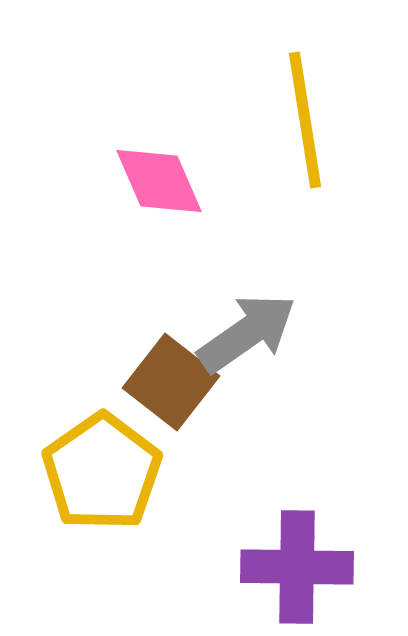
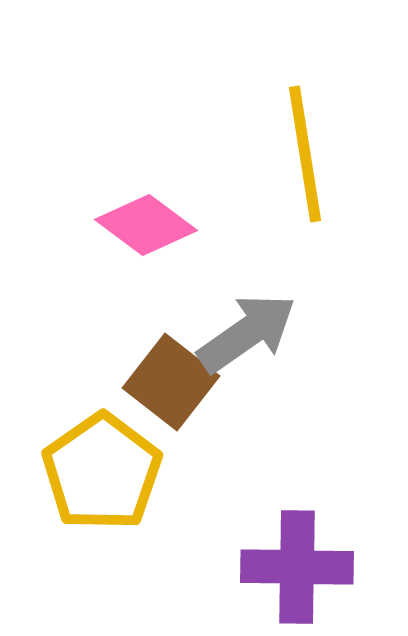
yellow line: moved 34 px down
pink diamond: moved 13 px left, 44 px down; rotated 30 degrees counterclockwise
